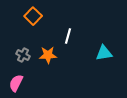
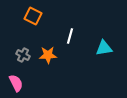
orange square: rotated 18 degrees counterclockwise
white line: moved 2 px right
cyan triangle: moved 5 px up
pink semicircle: rotated 126 degrees clockwise
